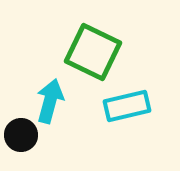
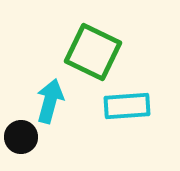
cyan rectangle: rotated 9 degrees clockwise
black circle: moved 2 px down
